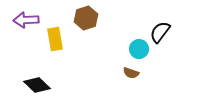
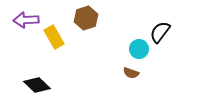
yellow rectangle: moved 1 px left, 2 px up; rotated 20 degrees counterclockwise
